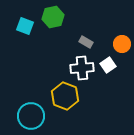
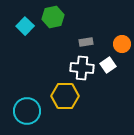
cyan square: rotated 24 degrees clockwise
gray rectangle: rotated 40 degrees counterclockwise
white cross: rotated 10 degrees clockwise
yellow hexagon: rotated 20 degrees counterclockwise
cyan circle: moved 4 px left, 5 px up
